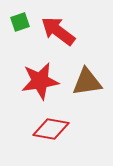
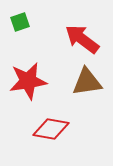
red arrow: moved 24 px right, 8 px down
red star: moved 12 px left
